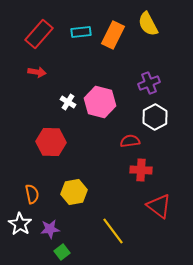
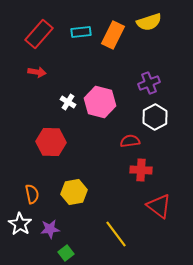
yellow semicircle: moved 1 px right, 2 px up; rotated 80 degrees counterclockwise
yellow line: moved 3 px right, 3 px down
green square: moved 4 px right, 1 px down
